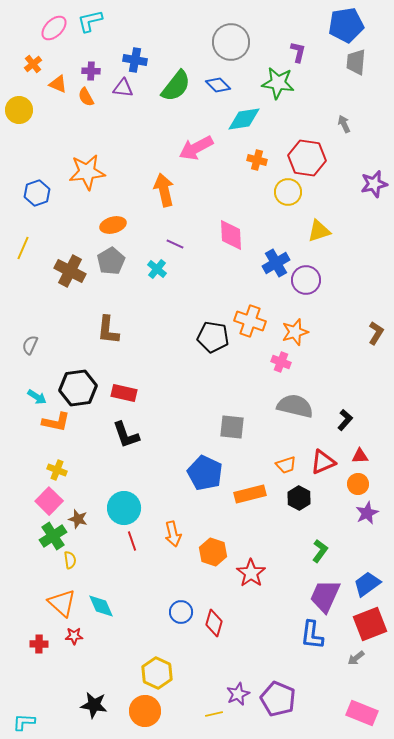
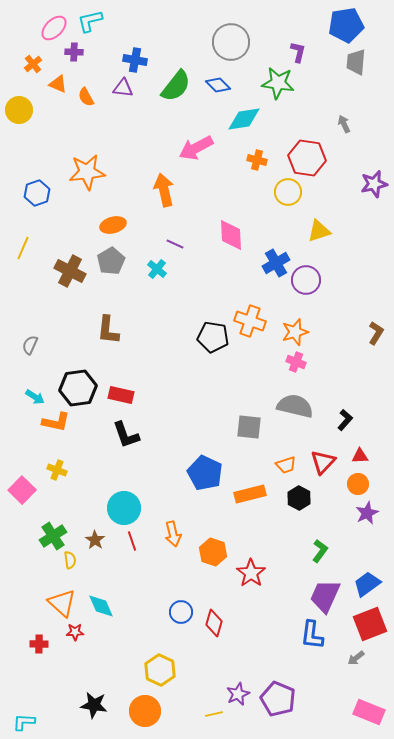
purple cross at (91, 71): moved 17 px left, 19 px up
pink cross at (281, 362): moved 15 px right
red rectangle at (124, 393): moved 3 px left, 2 px down
cyan arrow at (37, 397): moved 2 px left
gray square at (232, 427): moved 17 px right
red triangle at (323, 462): rotated 24 degrees counterclockwise
pink square at (49, 501): moved 27 px left, 11 px up
brown star at (78, 519): moved 17 px right, 21 px down; rotated 18 degrees clockwise
red star at (74, 636): moved 1 px right, 4 px up
yellow hexagon at (157, 673): moved 3 px right, 3 px up
pink rectangle at (362, 713): moved 7 px right, 1 px up
